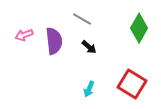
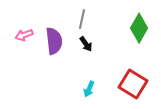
gray line: rotated 72 degrees clockwise
black arrow: moved 3 px left, 3 px up; rotated 14 degrees clockwise
red square: moved 1 px right
